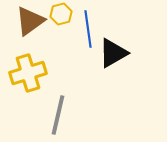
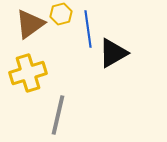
brown triangle: moved 3 px down
